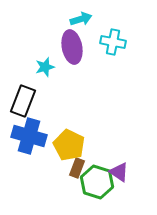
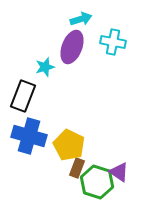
purple ellipse: rotated 32 degrees clockwise
black rectangle: moved 5 px up
